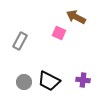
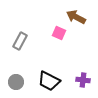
gray circle: moved 8 px left
